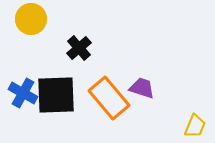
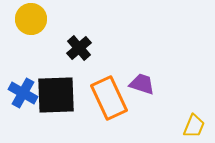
purple trapezoid: moved 4 px up
orange rectangle: rotated 15 degrees clockwise
yellow trapezoid: moved 1 px left
